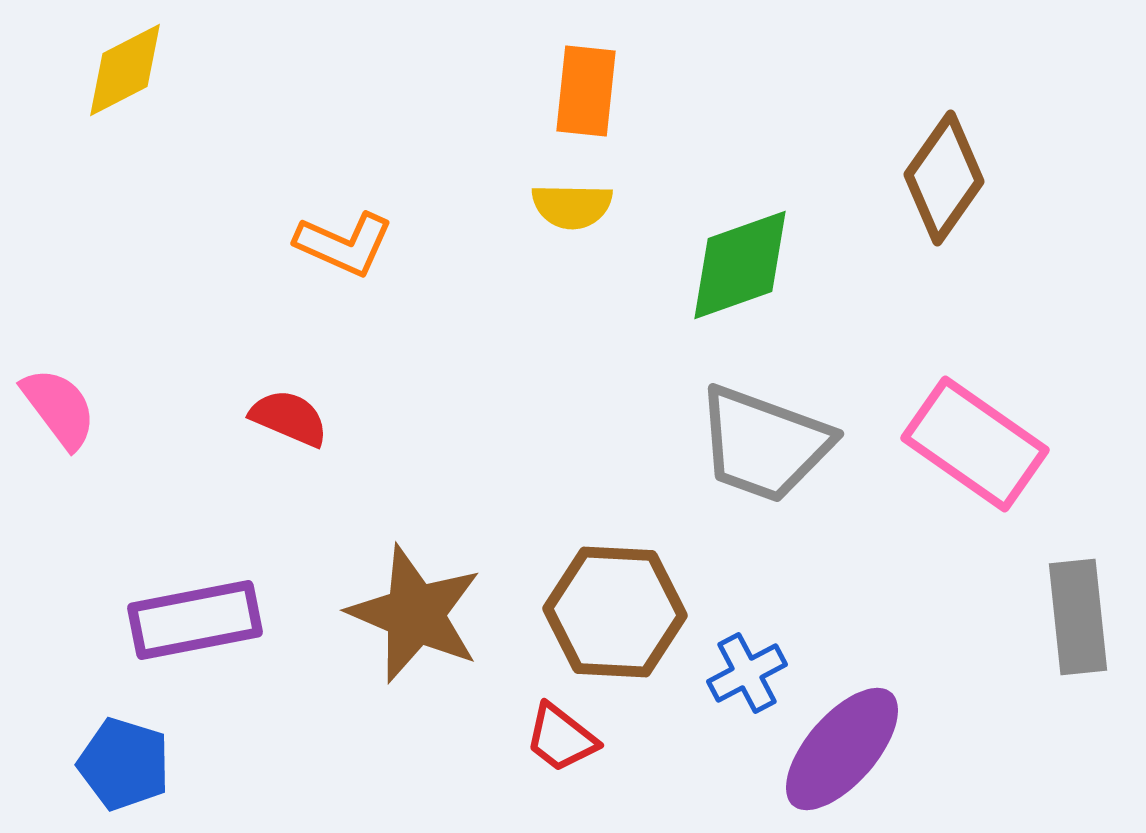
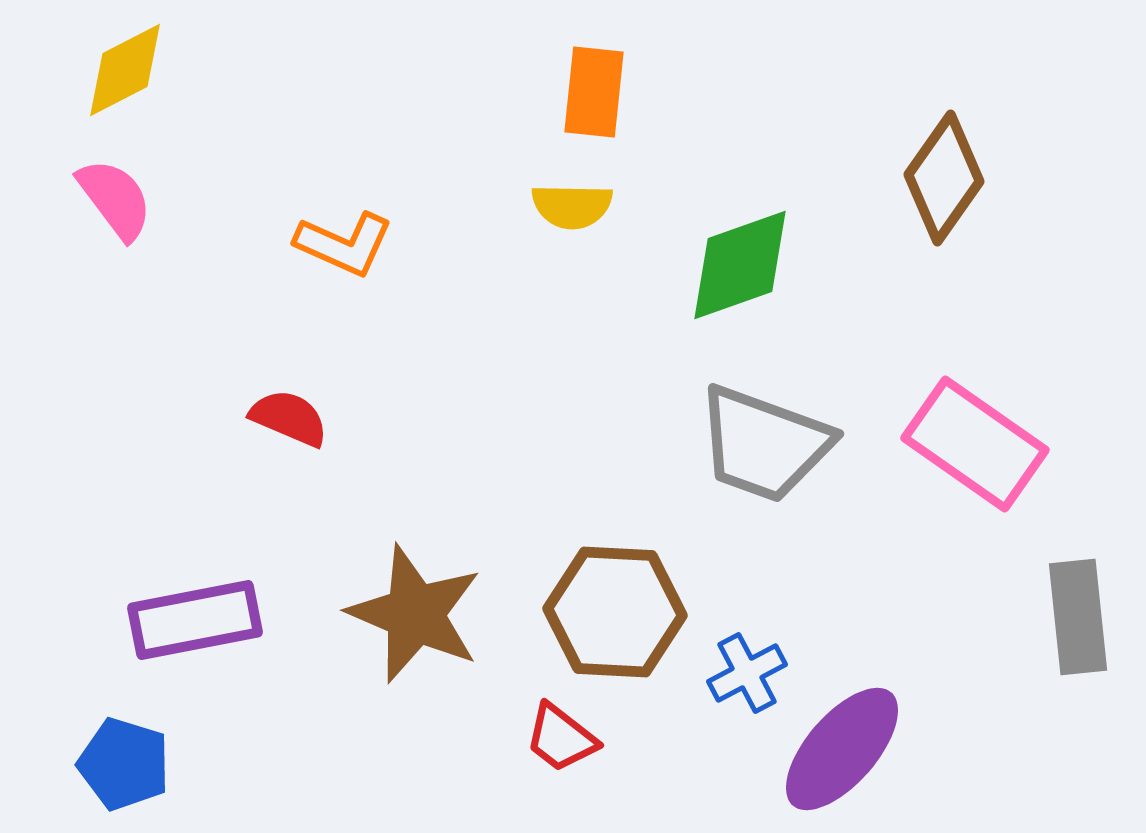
orange rectangle: moved 8 px right, 1 px down
pink semicircle: moved 56 px right, 209 px up
